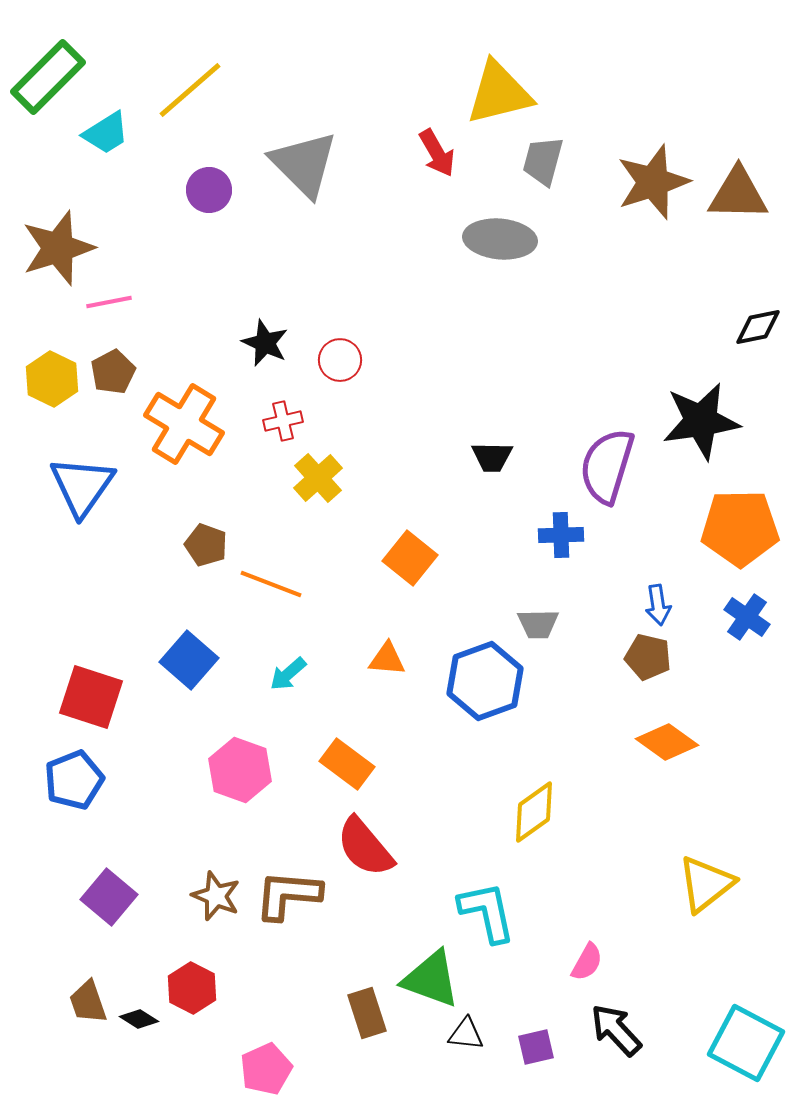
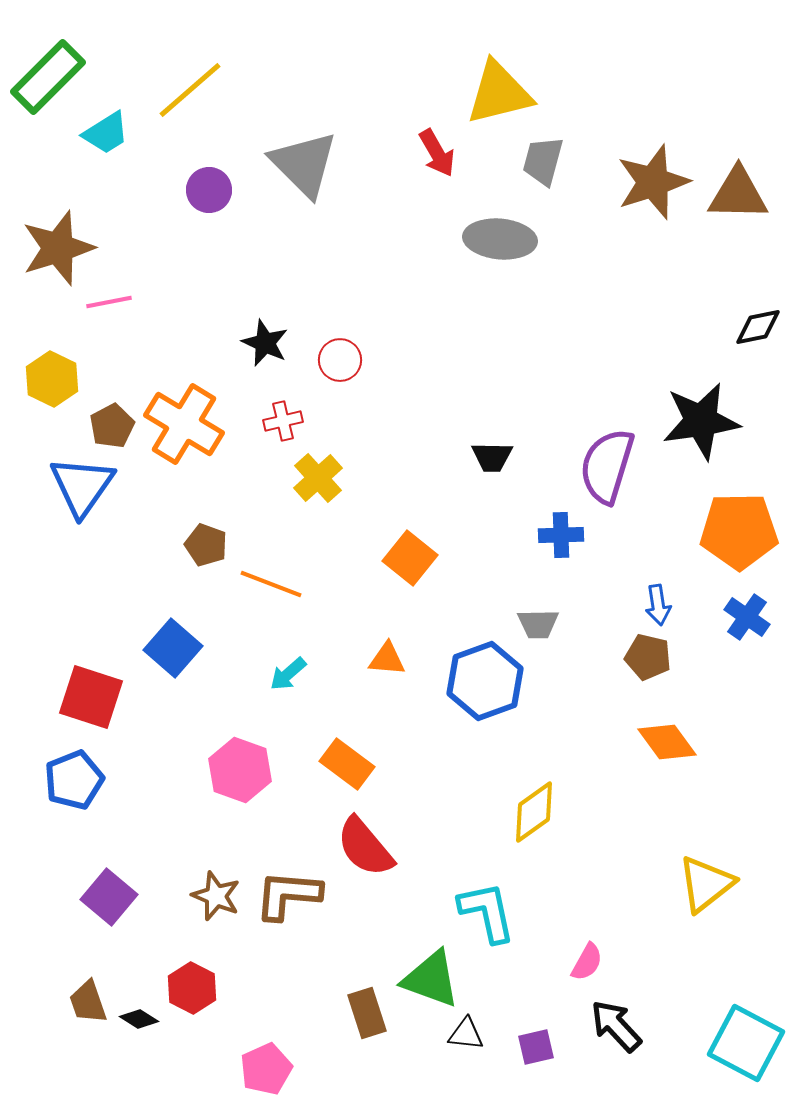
brown pentagon at (113, 372): moved 1 px left, 54 px down
orange pentagon at (740, 528): moved 1 px left, 3 px down
blue square at (189, 660): moved 16 px left, 12 px up
orange diamond at (667, 742): rotated 18 degrees clockwise
black arrow at (616, 1030): moved 4 px up
